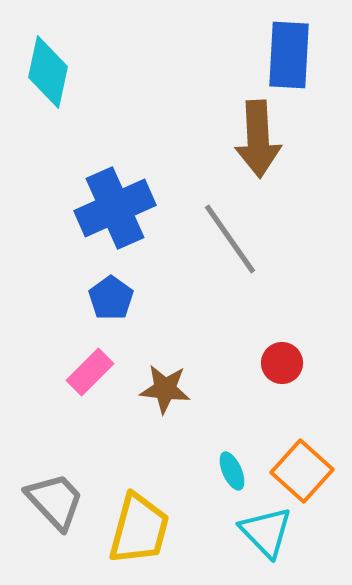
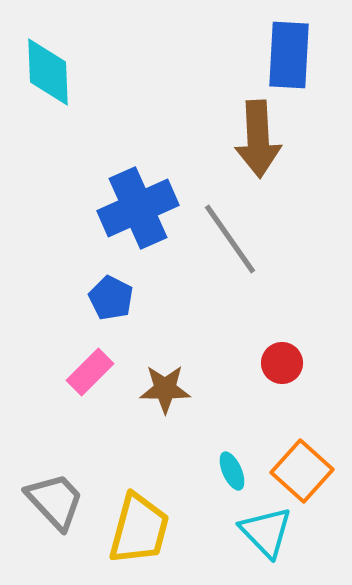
cyan diamond: rotated 14 degrees counterclockwise
blue cross: moved 23 px right
blue pentagon: rotated 9 degrees counterclockwise
brown star: rotated 6 degrees counterclockwise
